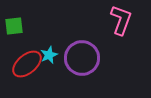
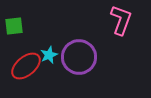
purple circle: moved 3 px left, 1 px up
red ellipse: moved 1 px left, 2 px down
